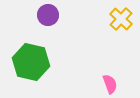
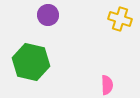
yellow cross: moved 1 px left; rotated 25 degrees counterclockwise
pink semicircle: moved 3 px left, 1 px down; rotated 18 degrees clockwise
